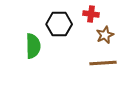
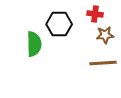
red cross: moved 4 px right
brown star: rotated 18 degrees clockwise
green semicircle: moved 1 px right, 2 px up
